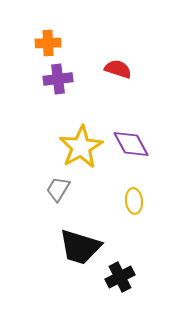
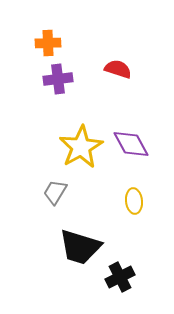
gray trapezoid: moved 3 px left, 3 px down
